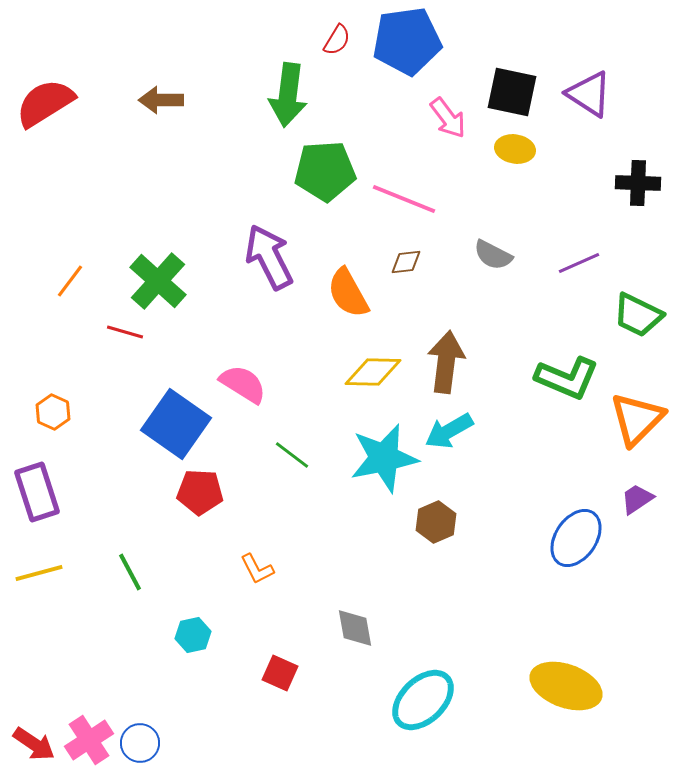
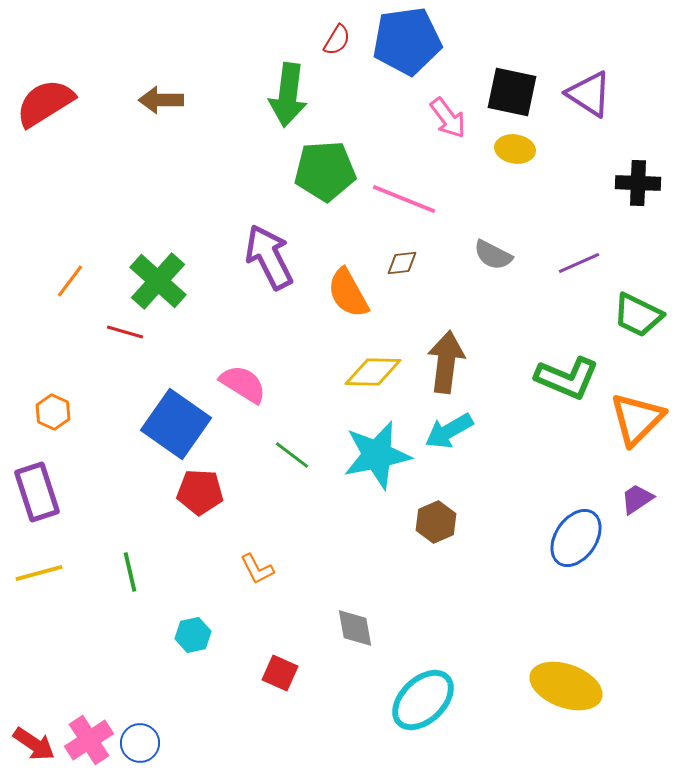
brown diamond at (406, 262): moved 4 px left, 1 px down
cyan star at (384, 458): moved 7 px left, 3 px up
green line at (130, 572): rotated 15 degrees clockwise
